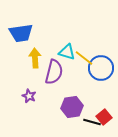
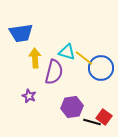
red square: rotated 14 degrees counterclockwise
